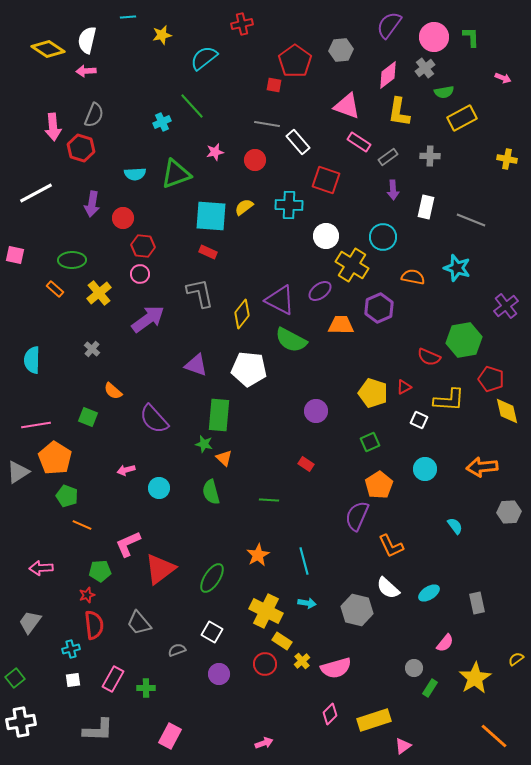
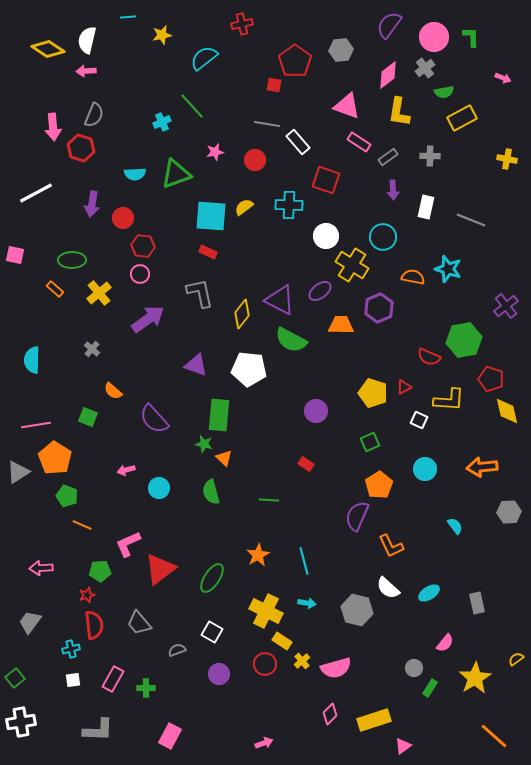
cyan star at (457, 268): moved 9 px left, 1 px down
